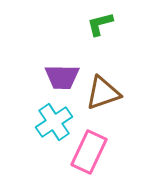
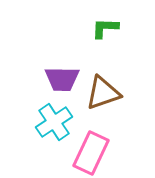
green L-shape: moved 5 px right, 4 px down; rotated 16 degrees clockwise
purple trapezoid: moved 2 px down
pink rectangle: moved 2 px right, 1 px down
